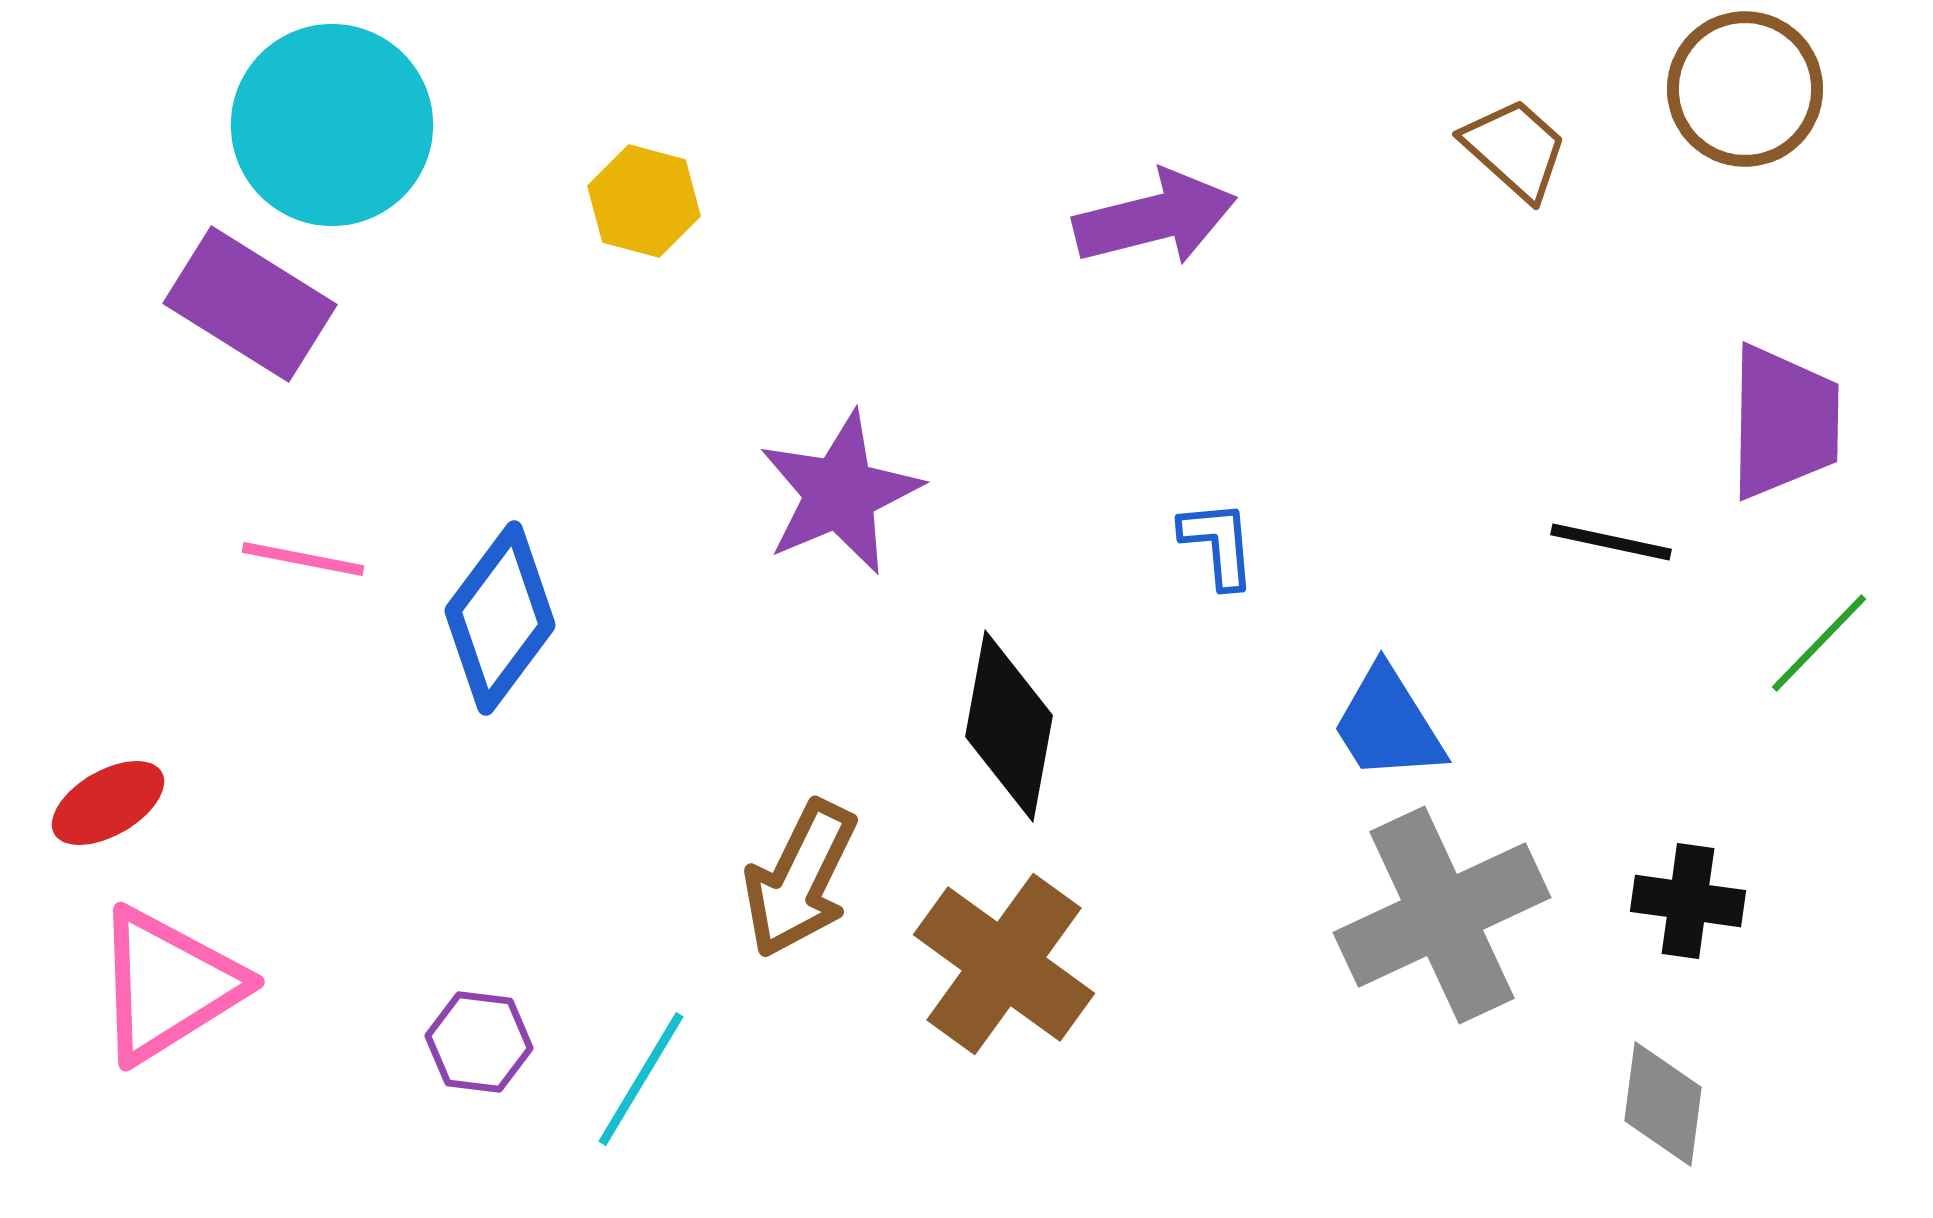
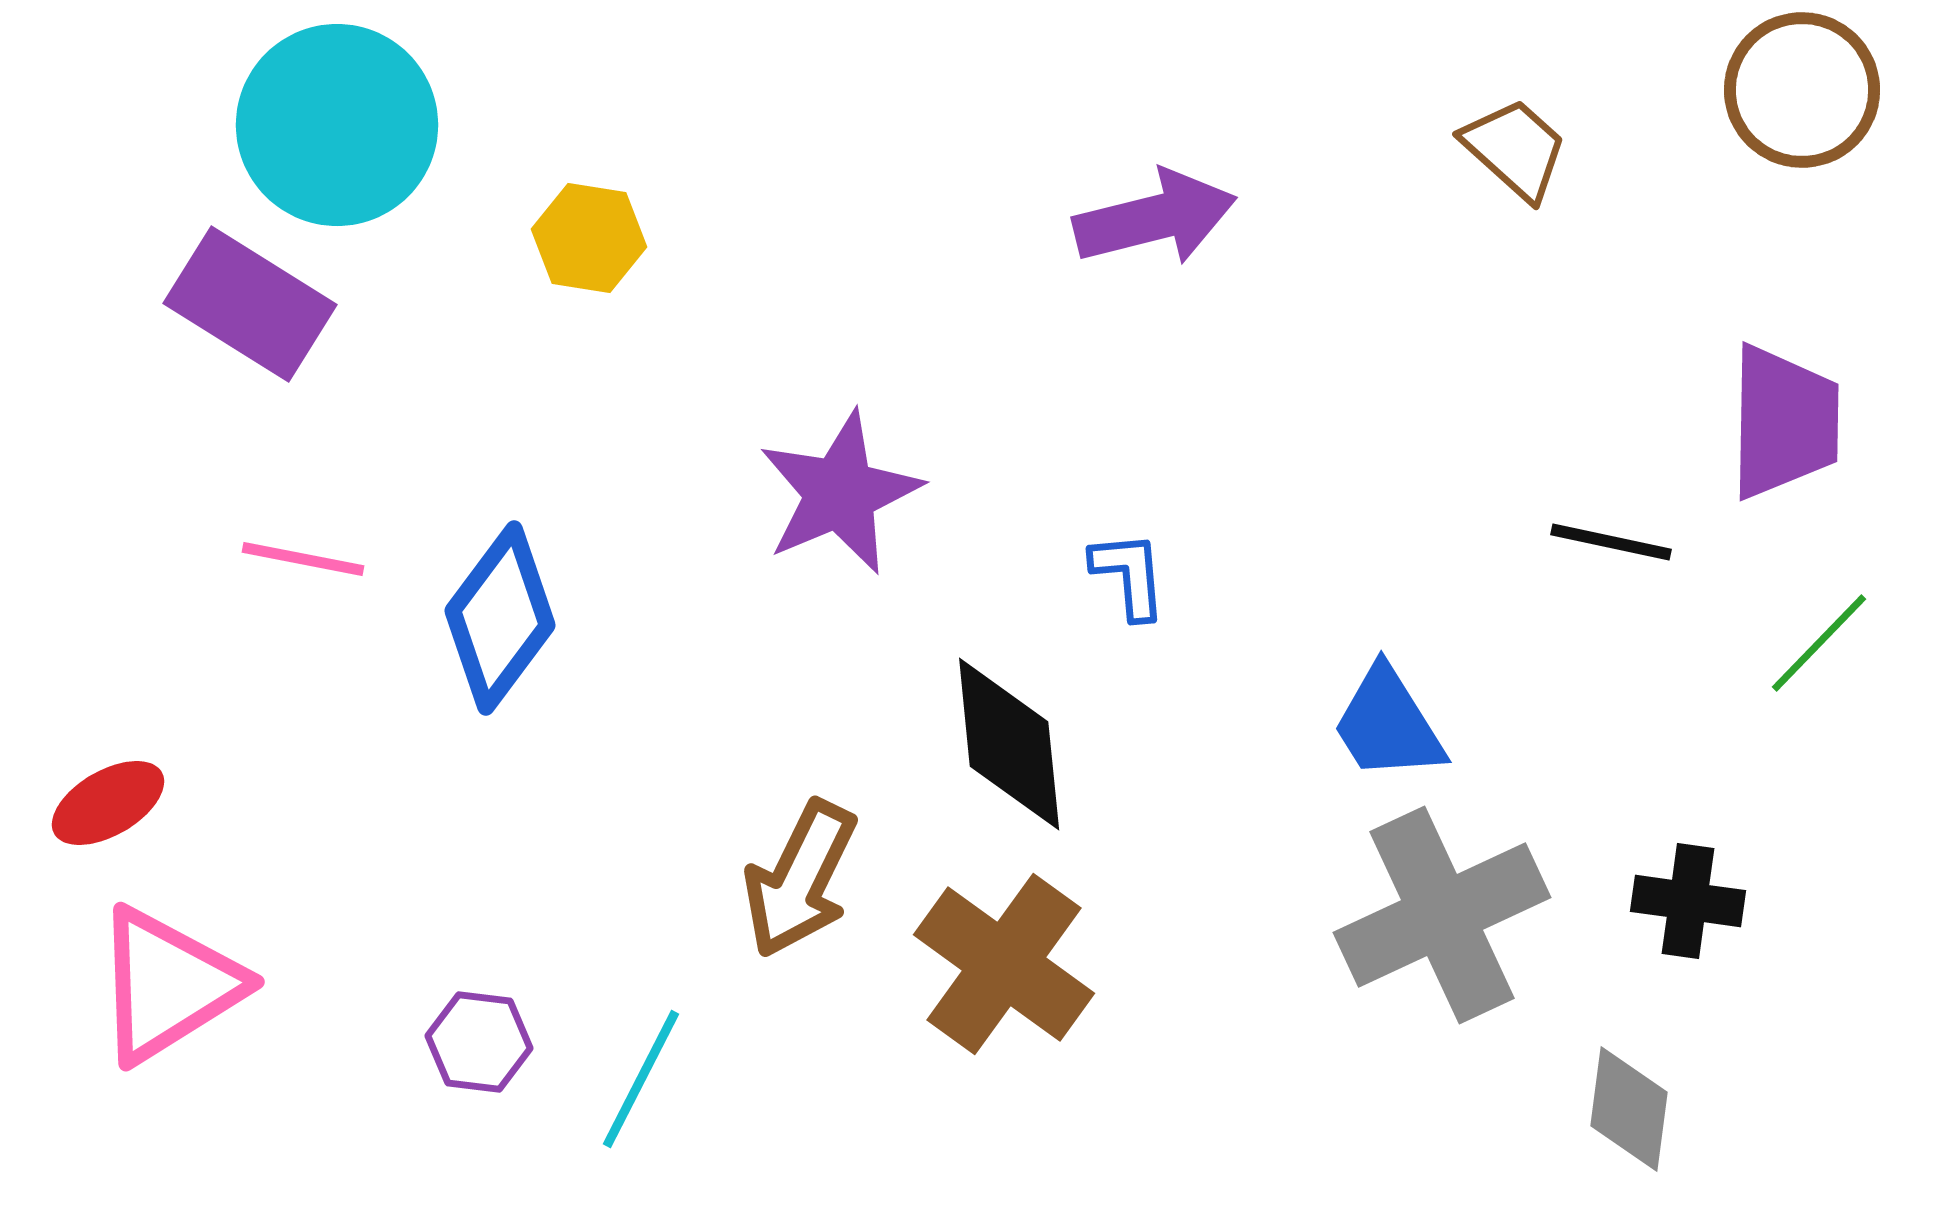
brown circle: moved 57 px right, 1 px down
cyan circle: moved 5 px right
yellow hexagon: moved 55 px left, 37 px down; rotated 6 degrees counterclockwise
blue L-shape: moved 89 px left, 31 px down
black diamond: moved 18 px down; rotated 16 degrees counterclockwise
cyan line: rotated 4 degrees counterclockwise
gray diamond: moved 34 px left, 5 px down
